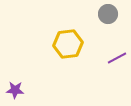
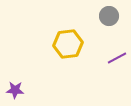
gray circle: moved 1 px right, 2 px down
